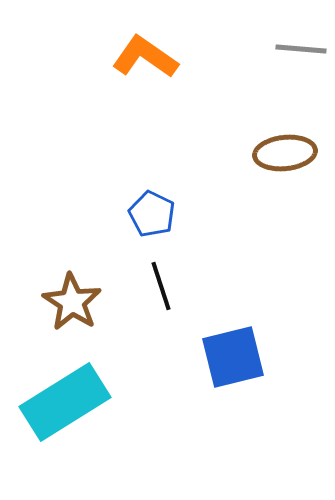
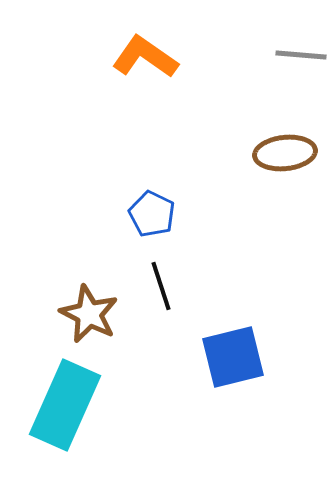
gray line: moved 6 px down
brown star: moved 17 px right, 12 px down; rotated 6 degrees counterclockwise
cyan rectangle: moved 3 px down; rotated 34 degrees counterclockwise
